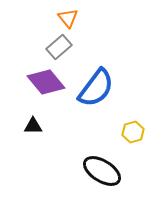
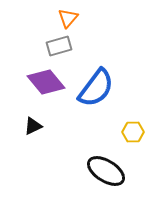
orange triangle: rotated 20 degrees clockwise
gray rectangle: moved 1 px up; rotated 25 degrees clockwise
black triangle: rotated 24 degrees counterclockwise
yellow hexagon: rotated 15 degrees clockwise
black ellipse: moved 4 px right
